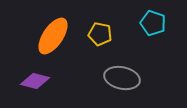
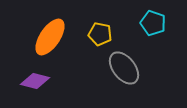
orange ellipse: moved 3 px left, 1 px down
gray ellipse: moved 2 px right, 10 px up; rotated 40 degrees clockwise
